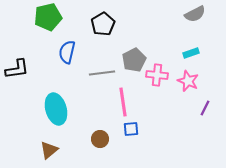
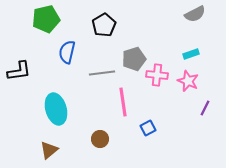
green pentagon: moved 2 px left, 2 px down
black pentagon: moved 1 px right, 1 px down
cyan rectangle: moved 1 px down
gray pentagon: moved 1 px up; rotated 10 degrees clockwise
black L-shape: moved 2 px right, 2 px down
blue square: moved 17 px right, 1 px up; rotated 21 degrees counterclockwise
